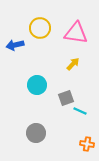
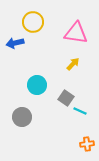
yellow circle: moved 7 px left, 6 px up
blue arrow: moved 2 px up
gray square: rotated 35 degrees counterclockwise
gray circle: moved 14 px left, 16 px up
orange cross: rotated 16 degrees counterclockwise
